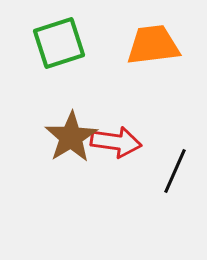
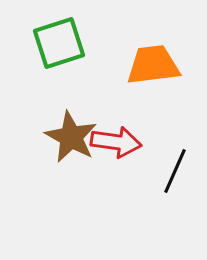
orange trapezoid: moved 20 px down
brown star: rotated 12 degrees counterclockwise
